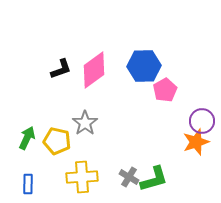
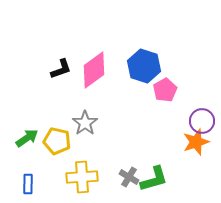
blue hexagon: rotated 20 degrees clockwise
green arrow: rotated 30 degrees clockwise
